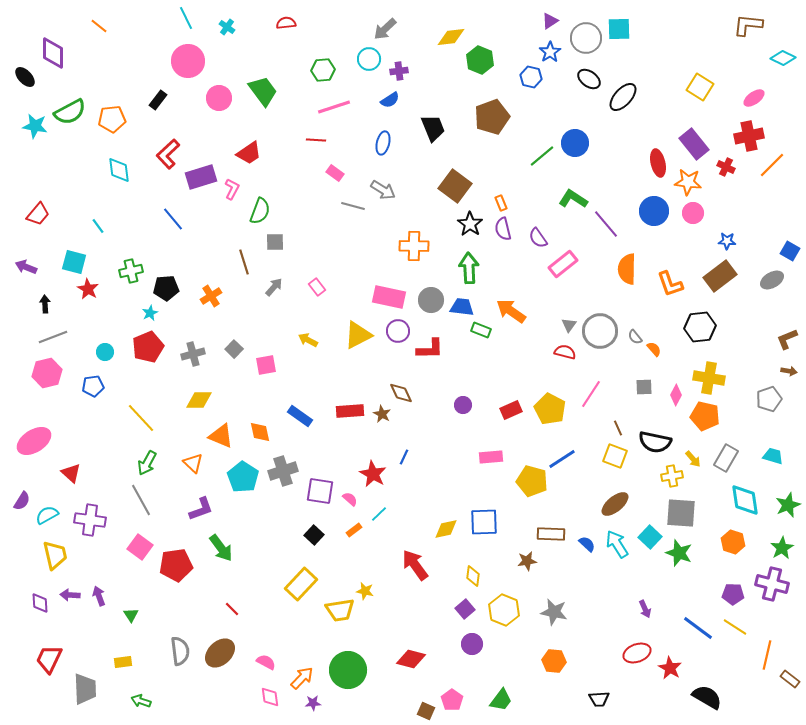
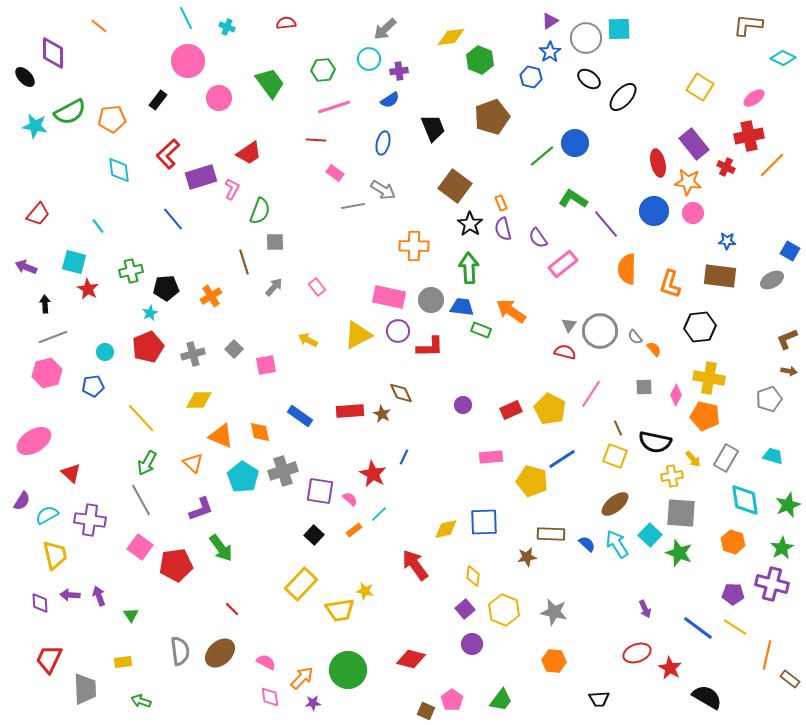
cyan cross at (227, 27): rotated 14 degrees counterclockwise
green trapezoid at (263, 91): moved 7 px right, 8 px up
gray line at (353, 206): rotated 25 degrees counterclockwise
brown rectangle at (720, 276): rotated 44 degrees clockwise
orange L-shape at (670, 284): rotated 36 degrees clockwise
red L-shape at (430, 349): moved 2 px up
cyan square at (650, 537): moved 2 px up
brown star at (527, 561): moved 4 px up
